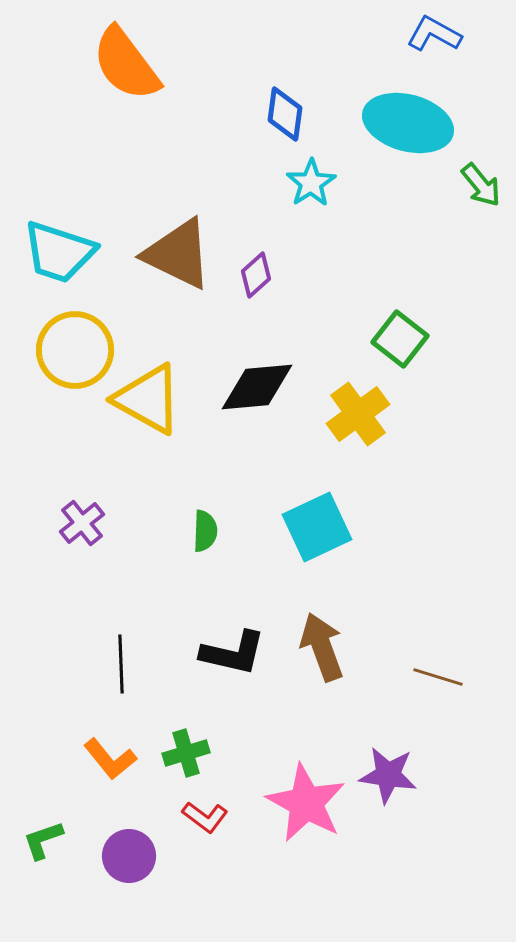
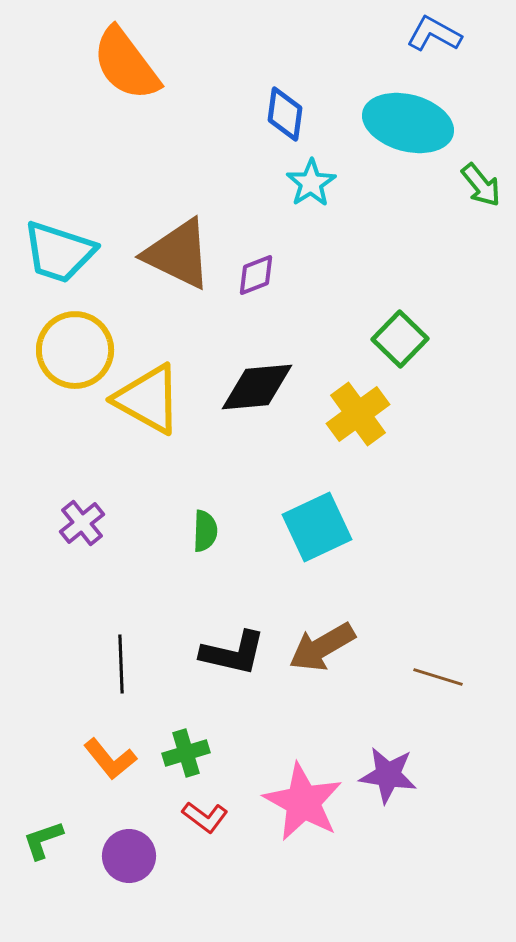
purple diamond: rotated 21 degrees clockwise
green square: rotated 6 degrees clockwise
brown arrow: rotated 100 degrees counterclockwise
pink star: moved 3 px left, 1 px up
